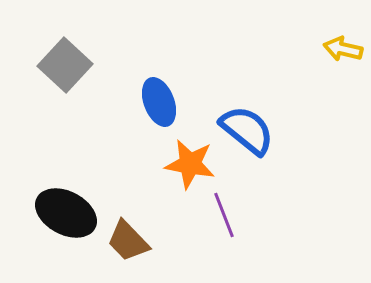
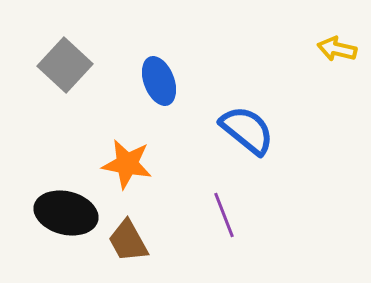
yellow arrow: moved 6 px left
blue ellipse: moved 21 px up
orange star: moved 63 px left
black ellipse: rotated 14 degrees counterclockwise
brown trapezoid: rotated 15 degrees clockwise
